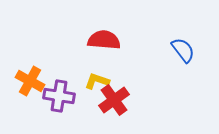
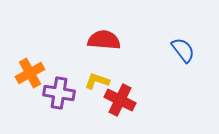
orange cross: moved 8 px up; rotated 32 degrees clockwise
purple cross: moved 3 px up
red cross: moved 6 px right; rotated 28 degrees counterclockwise
